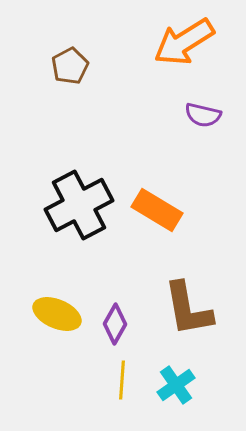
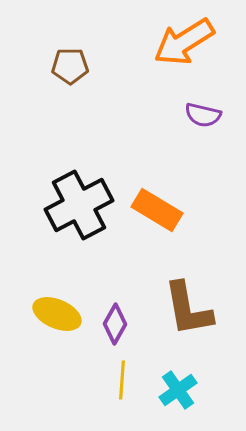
brown pentagon: rotated 27 degrees clockwise
cyan cross: moved 2 px right, 5 px down
